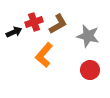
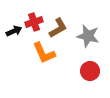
brown L-shape: moved 4 px down
black arrow: moved 1 px up
orange L-shape: moved 2 px up; rotated 65 degrees counterclockwise
red circle: moved 1 px down
